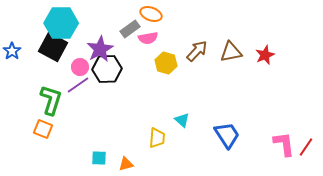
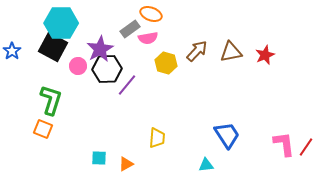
pink circle: moved 2 px left, 1 px up
purple line: moved 49 px right; rotated 15 degrees counterclockwise
cyan triangle: moved 24 px right, 45 px down; rotated 49 degrees counterclockwise
orange triangle: rotated 14 degrees counterclockwise
